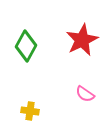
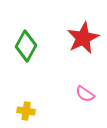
red star: moved 1 px right, 2 px up
yellow cross: moved 4 px left
